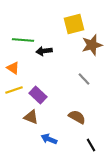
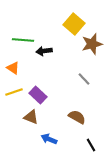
yellow square: rotated 35 degrees counterclockwise
brown star: moved 1 px up
yellow line: moved 2 px down
